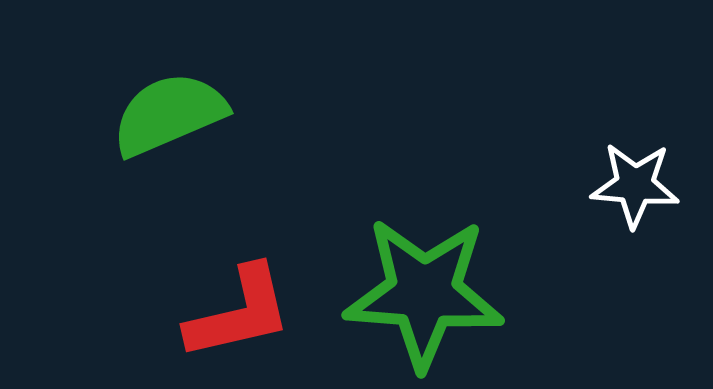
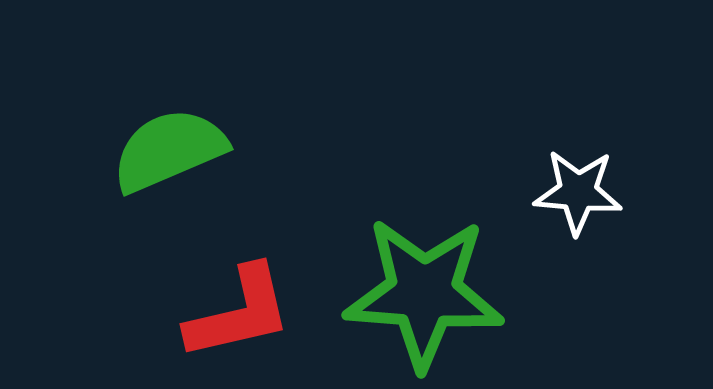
green semicircle: moved 36 px down
white star: moved 57 px left, 7 px down
